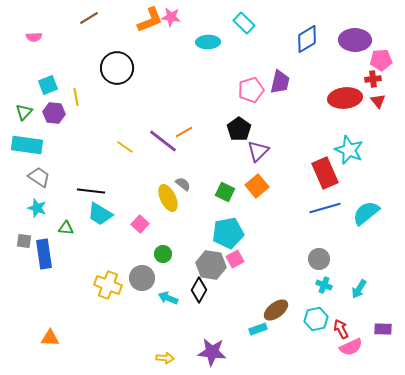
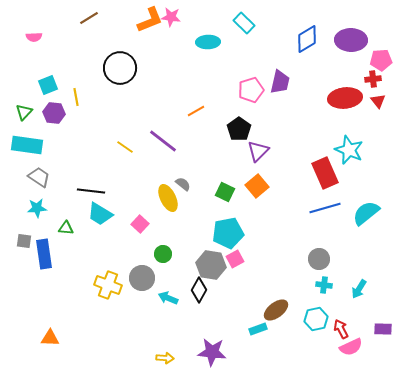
purple ellipse at (355, 40): moved 4 px left
black circle at (117, 68): moved 3 px right
orange line at (184, 132): moved 12 px right, 21 px up
cyan star at (37, 208): rotated 24 degrees counterclockwise
cyan cross at (324, 285): rotated 14 degrees counterclockwise
